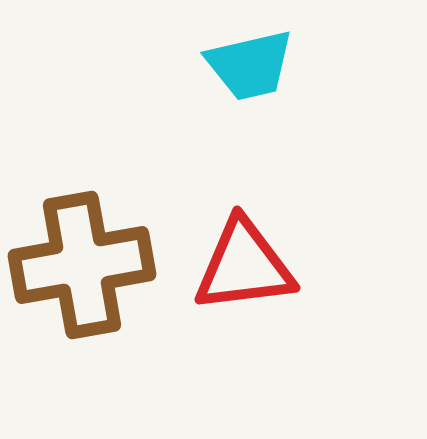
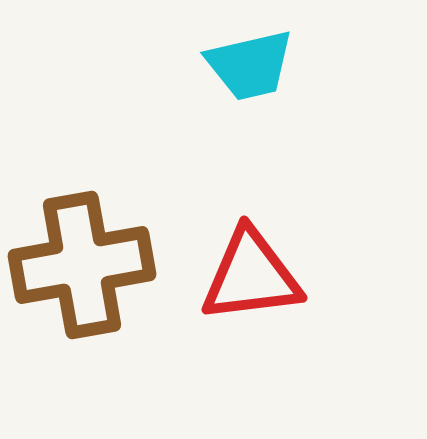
red triangle: moved 7 px right, 10 px down
